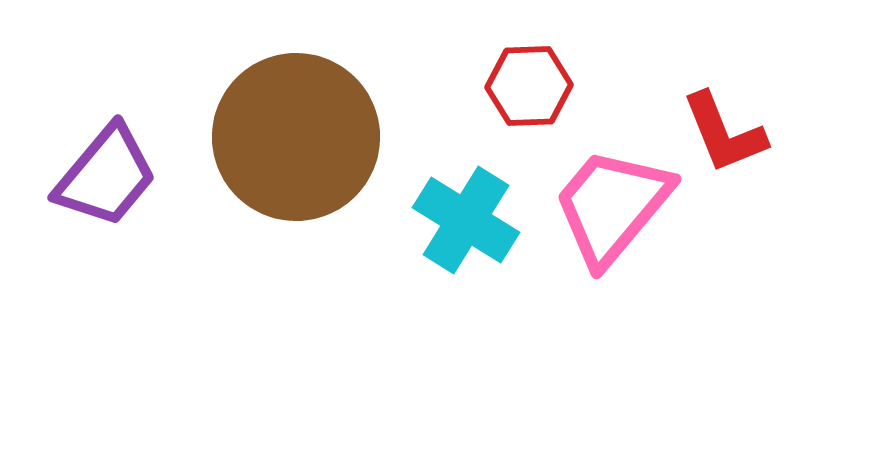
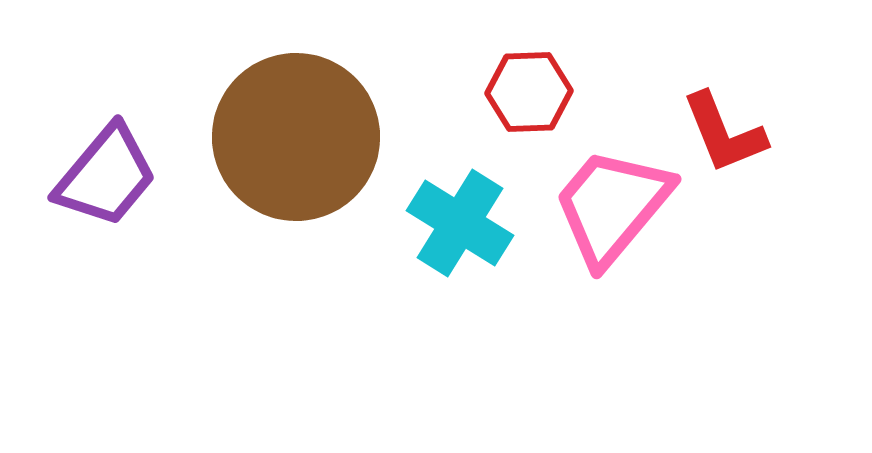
red hexagon: moved 6 px down
cyan cross: moved 6 px left, 3 px down
